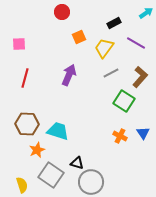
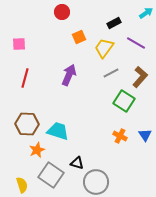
blue triangle: moved 2 px right, 2 px down
gray circle: moved 5 px right
